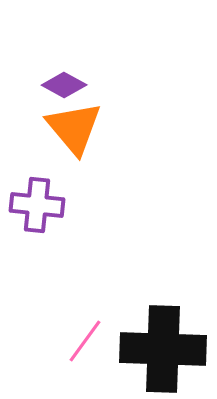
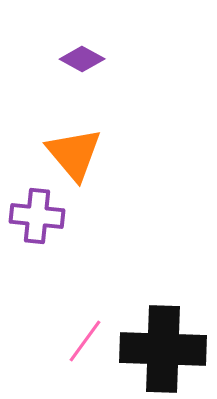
purple diamond: moved 18 px right, 26 px up
orange triangle: moved 26 px down
purple cross: moved 11 px down
